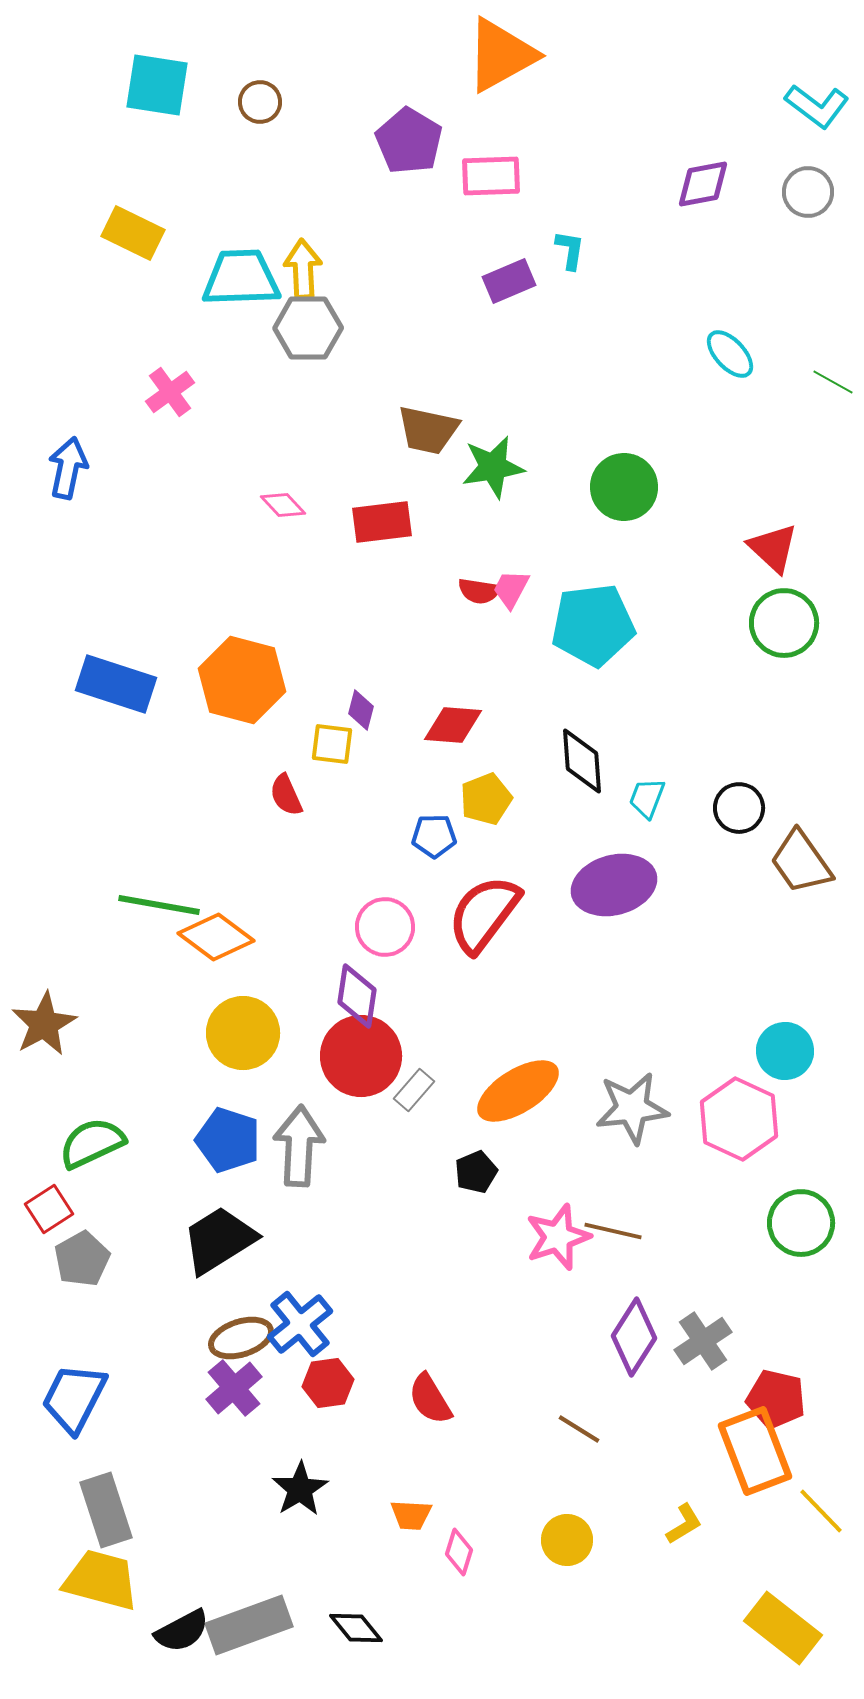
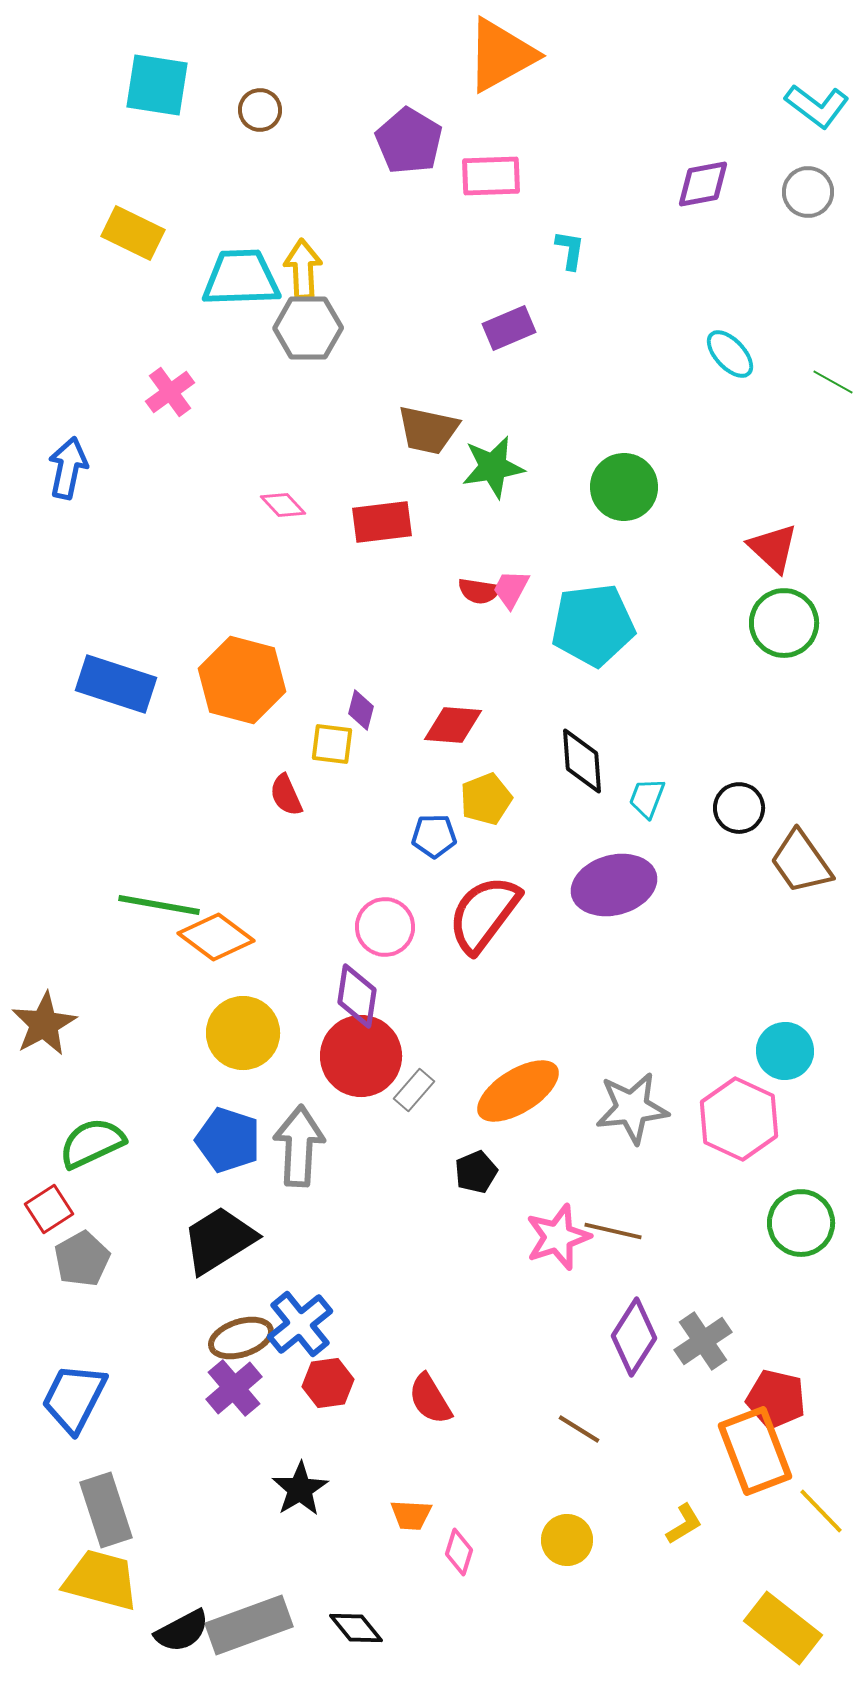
brown circle at (260, 102): moved 8 px down
purple rectangle at (509, 281): moved 47 px down
